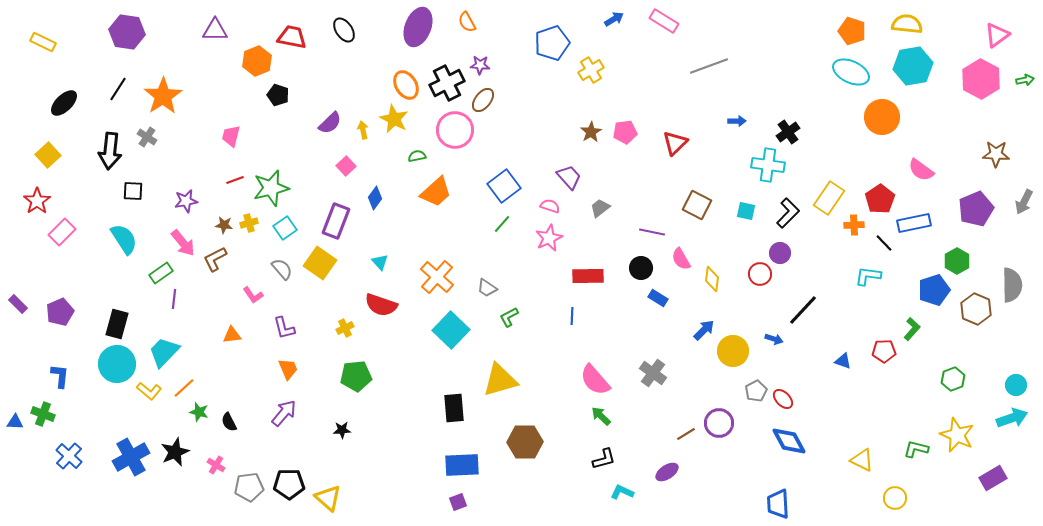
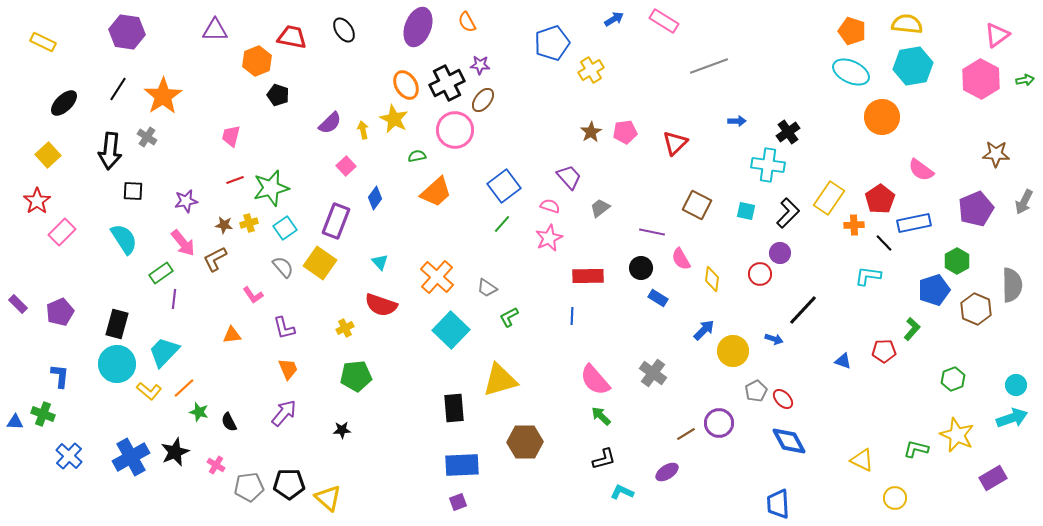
gray semicircle at (282, 269): moved 1 px right, 2 px up
